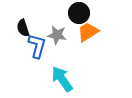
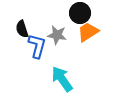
black circle: moved 1 px right
black semicircle: moved 1 px left, 1 px down
